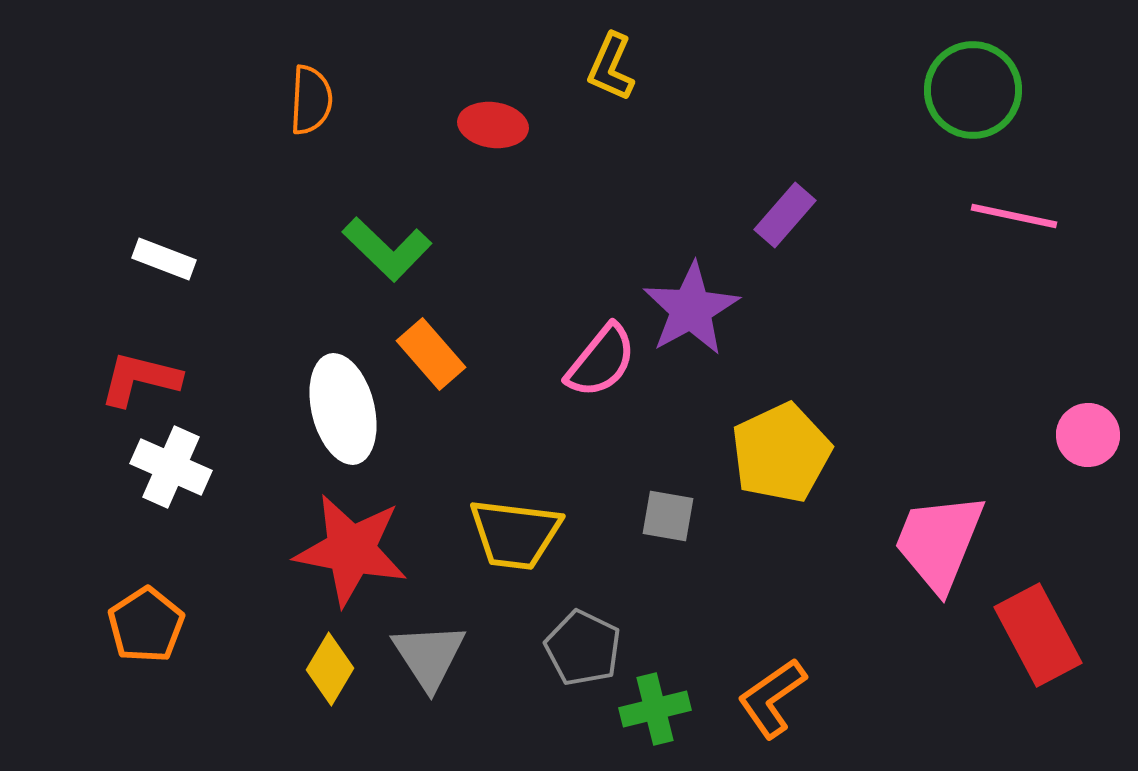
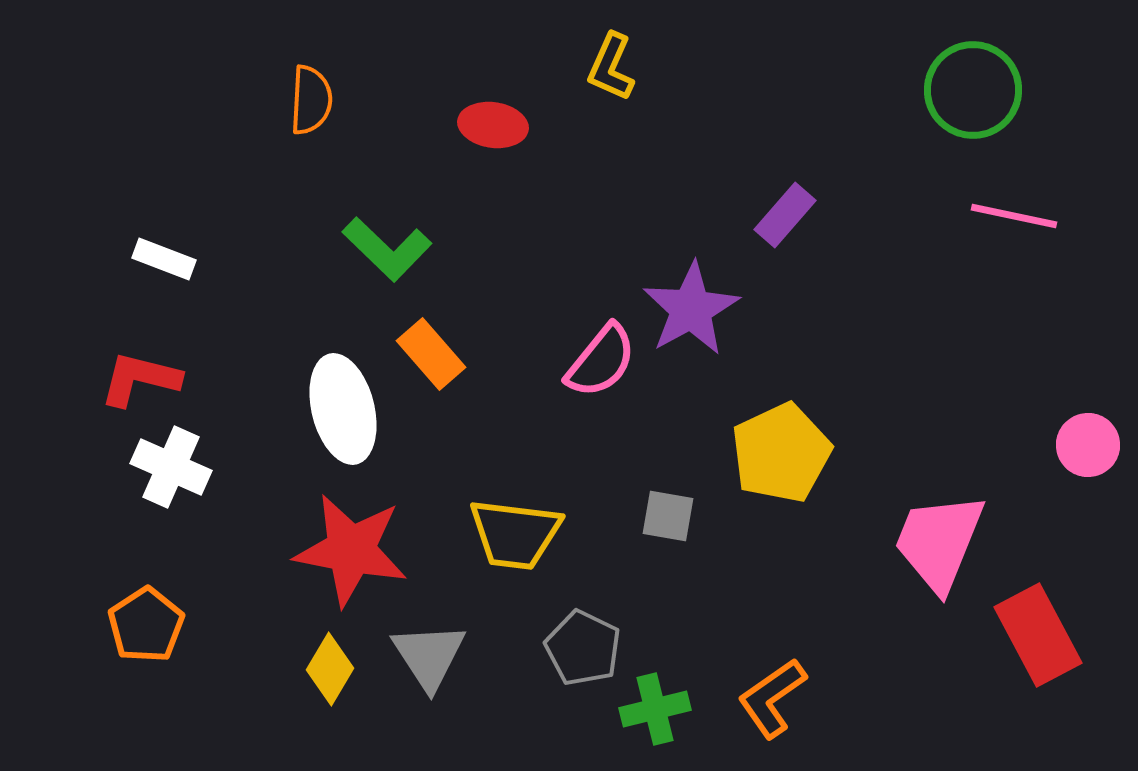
pink circle: moved 10 px down
